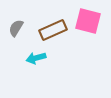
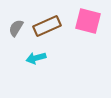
brown rectangle: moved 6 px left, 4 px up
